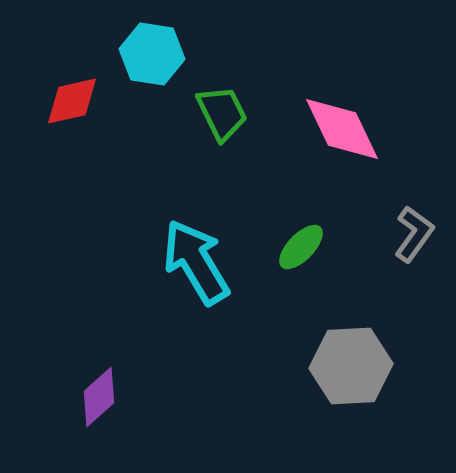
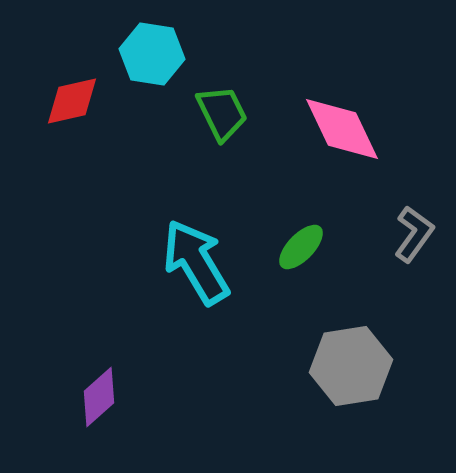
gray hexagon: rotated 6 degrees counterclockwise
